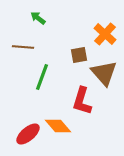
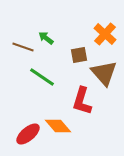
green arrow: moved 8 px right, 20 px down
brown line: rotated 15 degrees clockwise
green line: rotated 76 degrees counterclockwise
